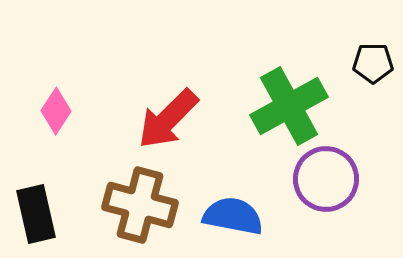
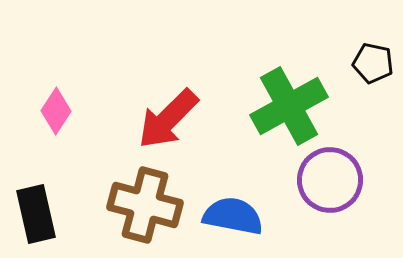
black pentagon: rotated 12 degrees clockwise
purple circle: moved 4 px right, 1 px down
brown cross: moved 5 px right
